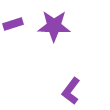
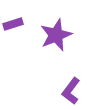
purple star: moved 2 px right, 9 px down; rotated 24 degrees counterclockwise
